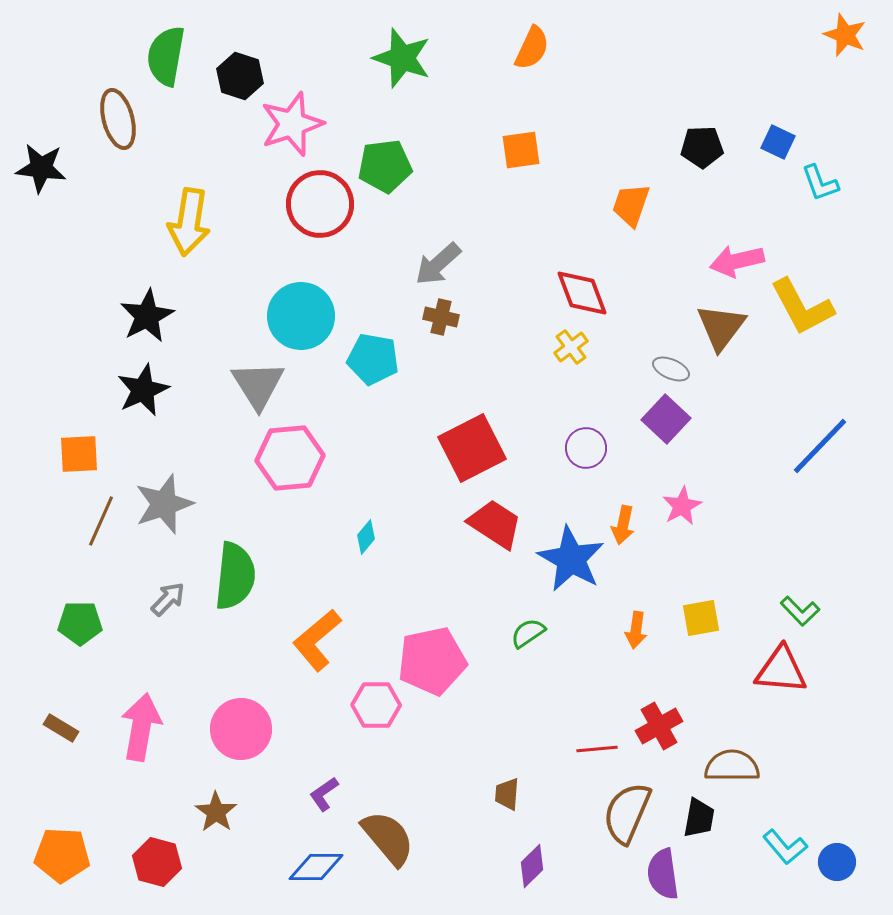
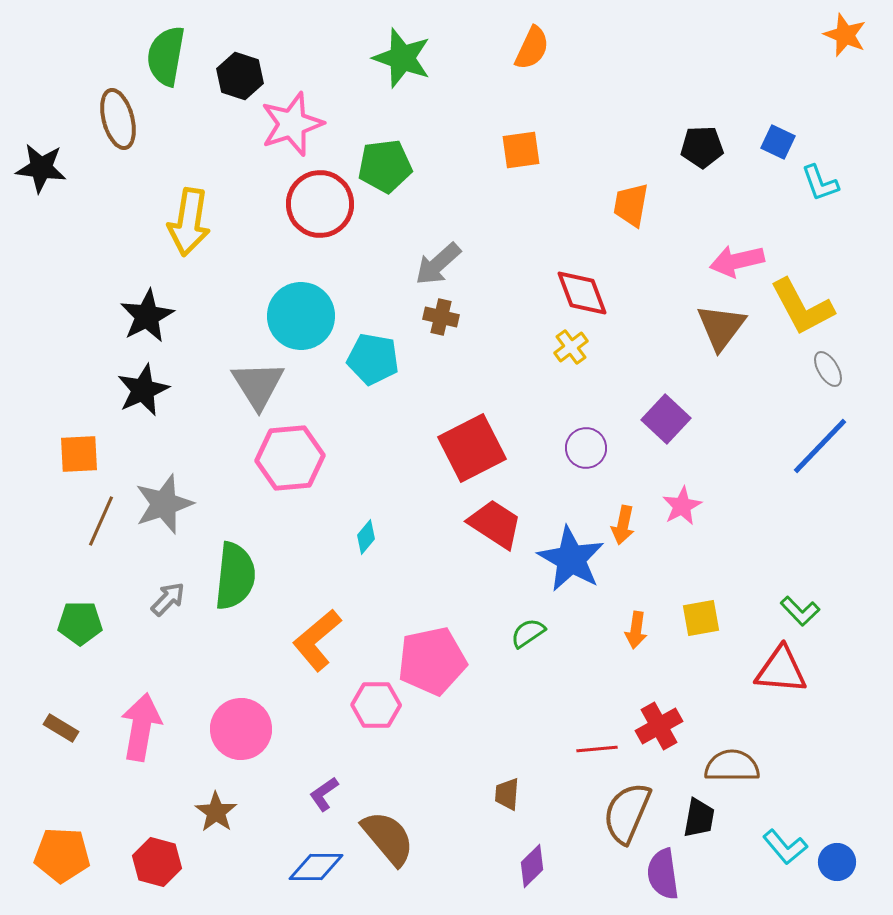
orange trapezoid at (631, 205): rotated 9 degrees counterclockwise
gray ellipse at (671, 369): moved 157 px right; rotated 36 degrees clockwise
